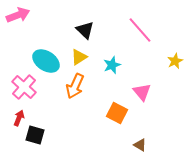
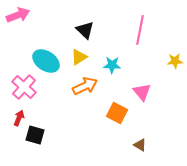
pink line: rotated 52 degrees clockwise
yellow star: rotated 21 degrees clockwise
cyan star: rotated 24 degrees clockwise
orange arrow: moved 10 px right; rotated 140 degrees counterclockwise
